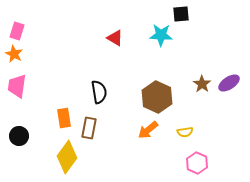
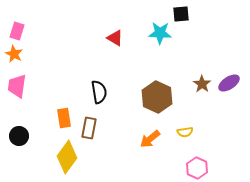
cyan star: moved 1 px left, 2 px up
orange arrow: moved 2 px right, 9 px down
pink hexagon: moved 5 px down
